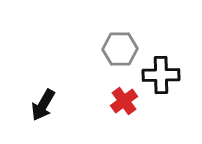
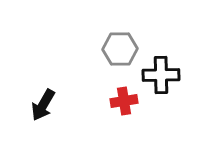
red cross: rotated 28 degrees clockwise
